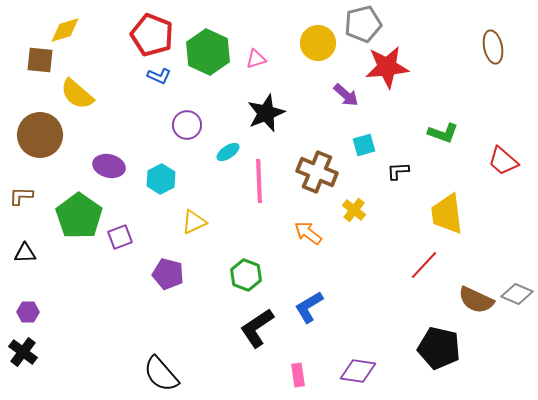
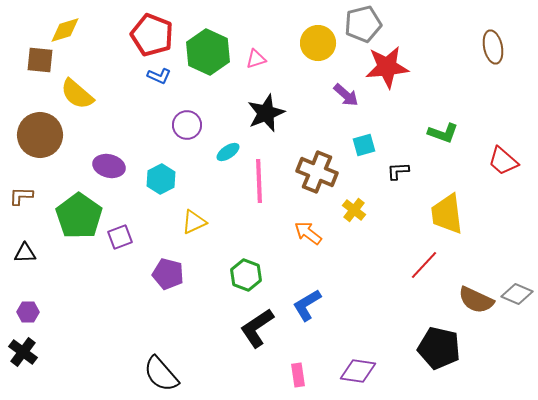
blue L-shape at (309, 307): moved 2 px left, 2 px up
